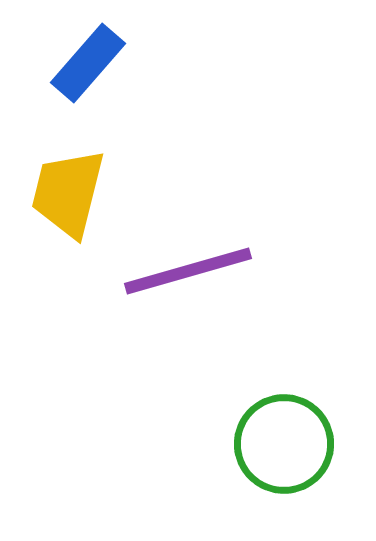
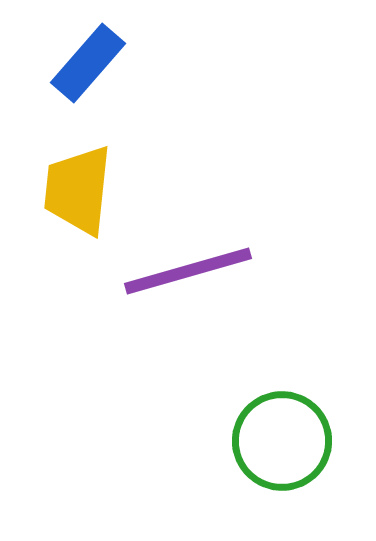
yellow trapezoid: moved 10 px right, 3 px up; rotated 8 degrees counterclockwise
green circle: moved 2 px left, 3 px up
